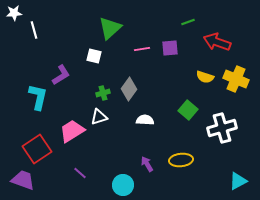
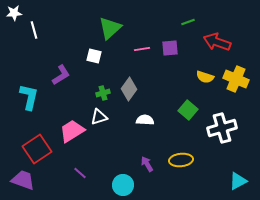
cyan L-shape: moved 9 px left
